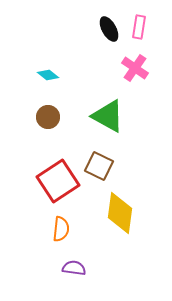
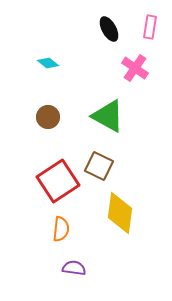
pink rectangle: moved 11 px right
cyan diamond: moved 12 px up
